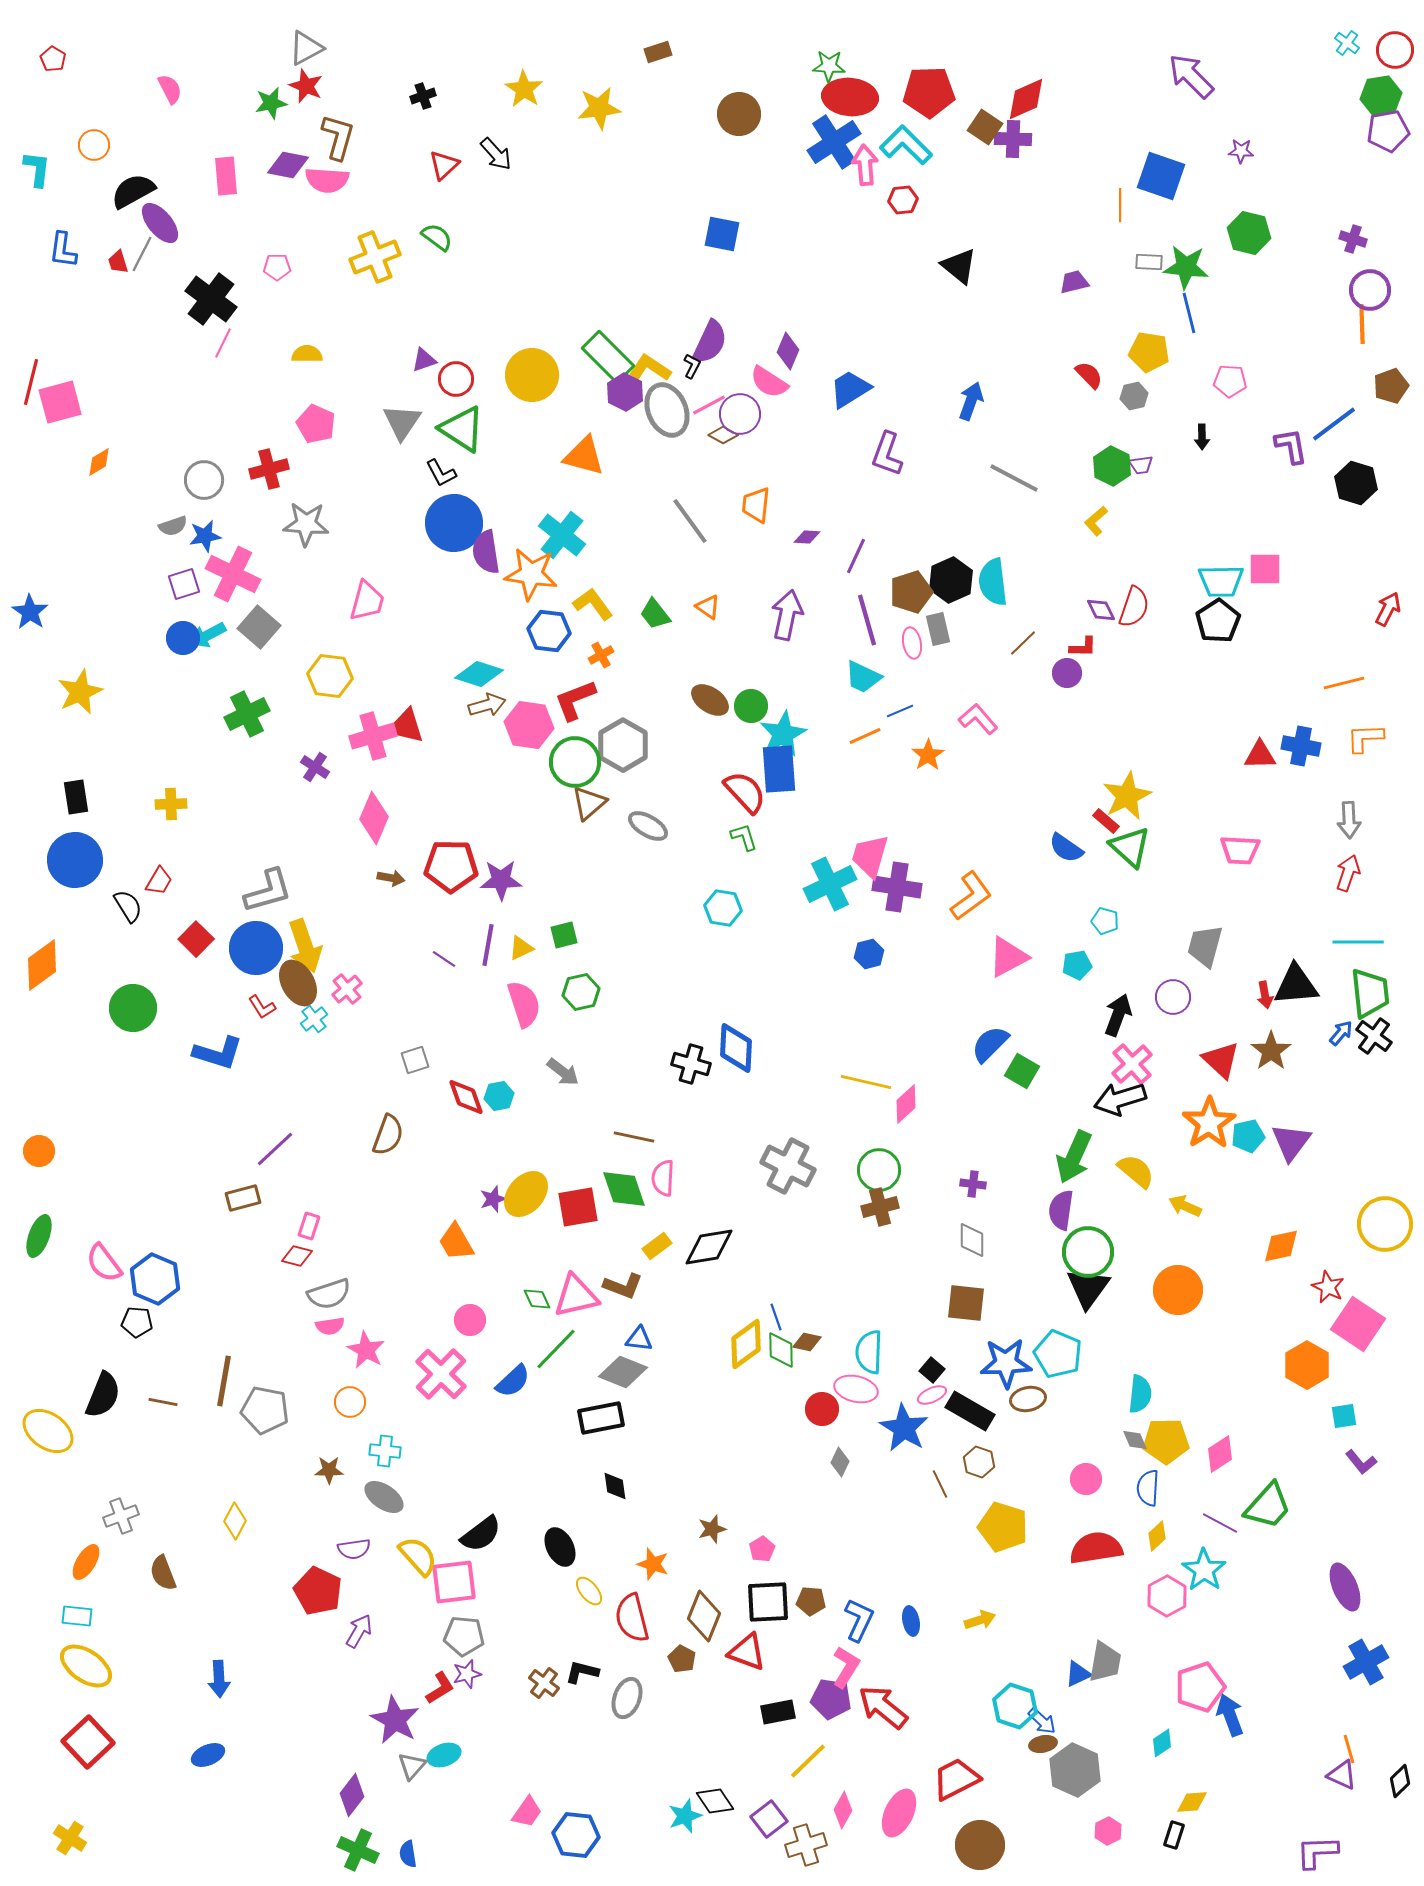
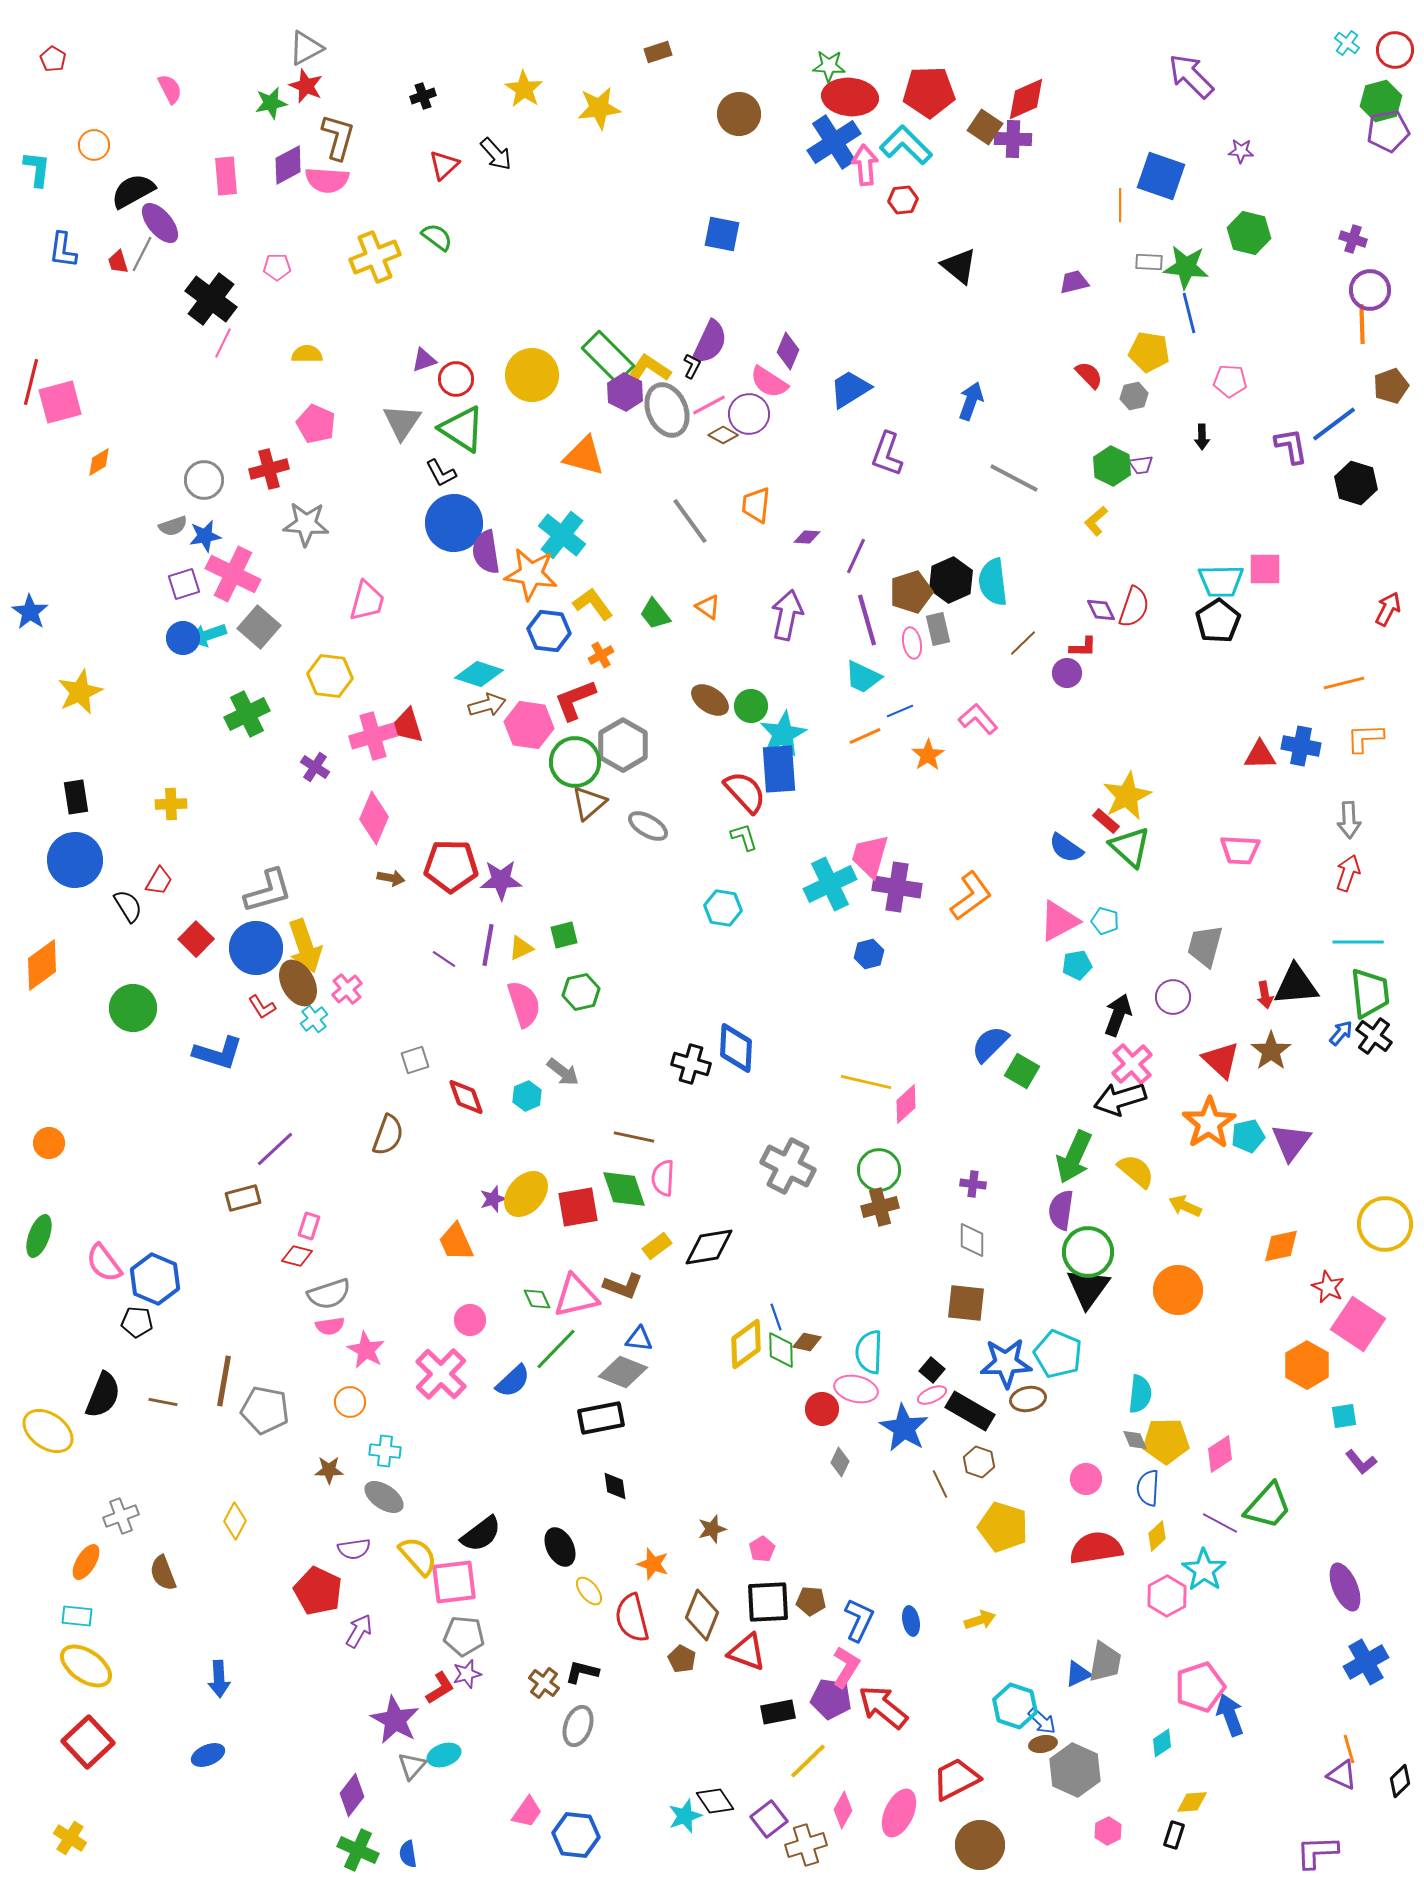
green hexagon at (1381, 96): moved 5 px down; rotated 6 degrees counterclockwise
purple diamond at (288, 165): rotated 39 degrees counterclockwise
purple circle at (740, 414): moved 9 px right
cyan arrow at (208, 635): rotated 9 degrees clockwise
pink triangle at (1008, 957): moved 51 px right, 36 px up
cyan hexagon at (499, 1096): moved 28 px right; rotated 12 degrees counterclockwise
orange circle at (39, 1151): moved 10 px right, 8 px up
orange trapezoid at (456, 1242): rotated 6 degrees clockwise
brown diamond at (704, 1616): moved 2 px left, 1 px up
gray ellipse at (627, 1698): moved 49 px left, 28 px down
